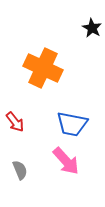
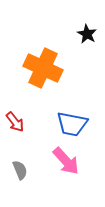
black star: moved 5 px left, 6 px down
